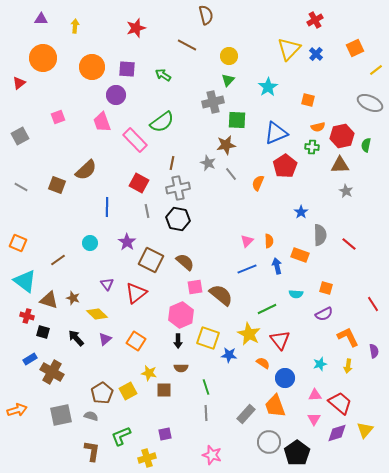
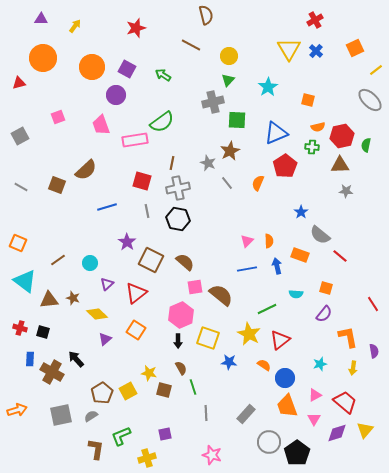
yellow arrow at (75, 26): rotated 32 degrees clockwise
brown line at (187, 45): moved 4 px right
yellow triangle at (289, 49): rotated 15 degrees counterclockwise
blue cross at (316, 54): moved 3 px up
purple square at (127, 69): rotated 24 degrees clockwise
red triangle at (19, 83): rotated 24 degrees clockwise
gray ellipse at (370, 103): moved 3 px up; rotated 20 degrees clockwise
pink trapezoid at (102, 122): moved 1 px left, 3 px down
pink rectangle at (135, 140): rotated 55 degrees counterclockwise
brown star at (226, 145): moved 4 px right, 6 px down; rotated 18 degrees counterclockwise
gray line at (231, 174): moved 4 px left, 9 px down
red square at (139, 183): moved 3 px right, 2 px up; rotated 12 degrees counterclockwise
gray star at (346, 191): rotated 24 degrees counterclockwise
blue line at (107, 207): rotated 72 degrees clockwise
gray semicircle at (320, 235): rotated 130 degrees clockwise
cyan circle at (90, 243): moved 20 px down
red line at (349, 244): moved 9 px left, 12 px down
blue line at (247, 269): rotated 12 degrees clockwise
purple triangle at (107, 284): rotated 24 degrees clockwise
brown triangle at (49, 300): rotated 24 degrees counterclockwise
purple semicircle at (324, 314): rotated 24 degrees counterclockwise
red cross at (27, 316): moved 7 px left, 12 px down
orange L-shape at (348, 337): rotated 15 degrees clockwise
black arrow at (76, 338): moved 21 px down
red triangle at (280, 340): rotated 30 degrees clockwise
orange square at (136, 341): moved 11 px up
blue star at (229, 355): moved 7 px down
blue rectangle at (30, 359): rotated 56 degrees counterclockwise
orange semicircle at (263, 363): moved 1 px right, 2 px down
yellow arrow at (348, 366): moved 5 px right, 2 px down
brown semicircle at (181, 368): rotated 120 degrees counterclockwise
green line at (206, 387): moved 13 px left
brown square at (164, 390): rotated 14 degrees clockwise
pink triangle at (315, 395): rotated 24 degrees counterclockwise
red trapezoid at (340, 403): moved 5 px right, 1 px up
orange trapezoid at (275, 406): moved 12 px right
gray semicircle at (91, 416): rotated 48 degrees counterclockwise
brown L-shape at (92, 451): moved 4 px right, 2 px up
